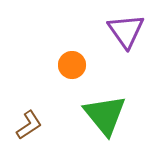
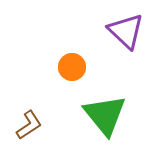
purple triangle: rotated 12 degrees counterclockwise
orange circle: moved 2 px down
